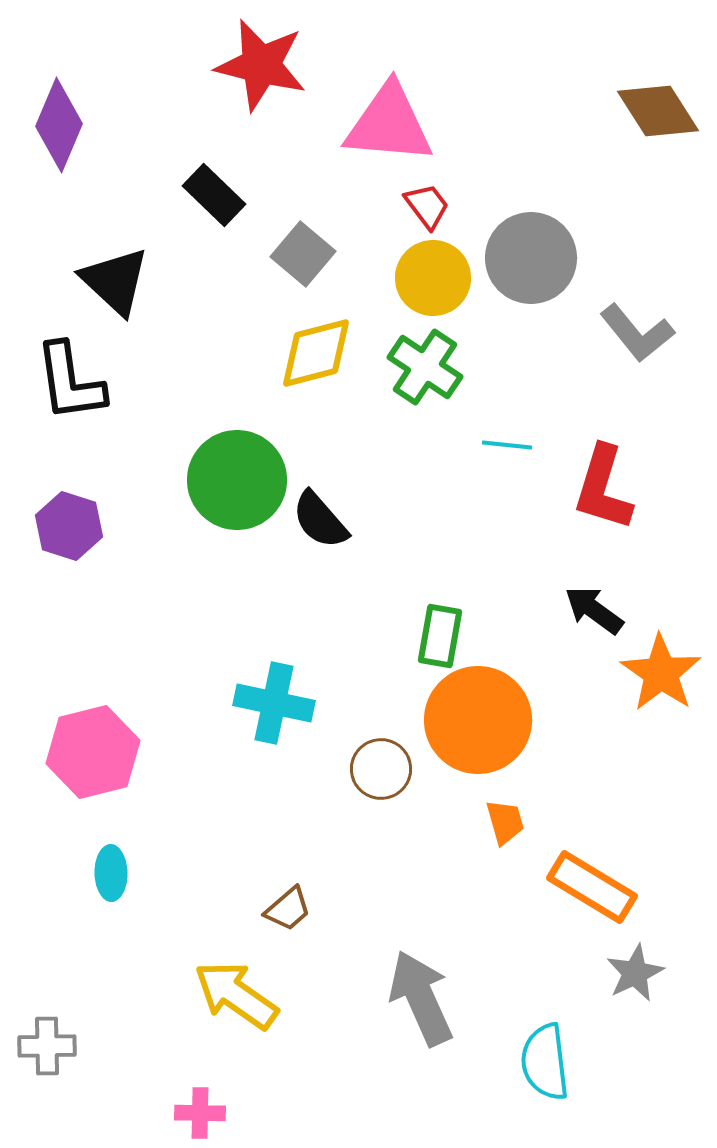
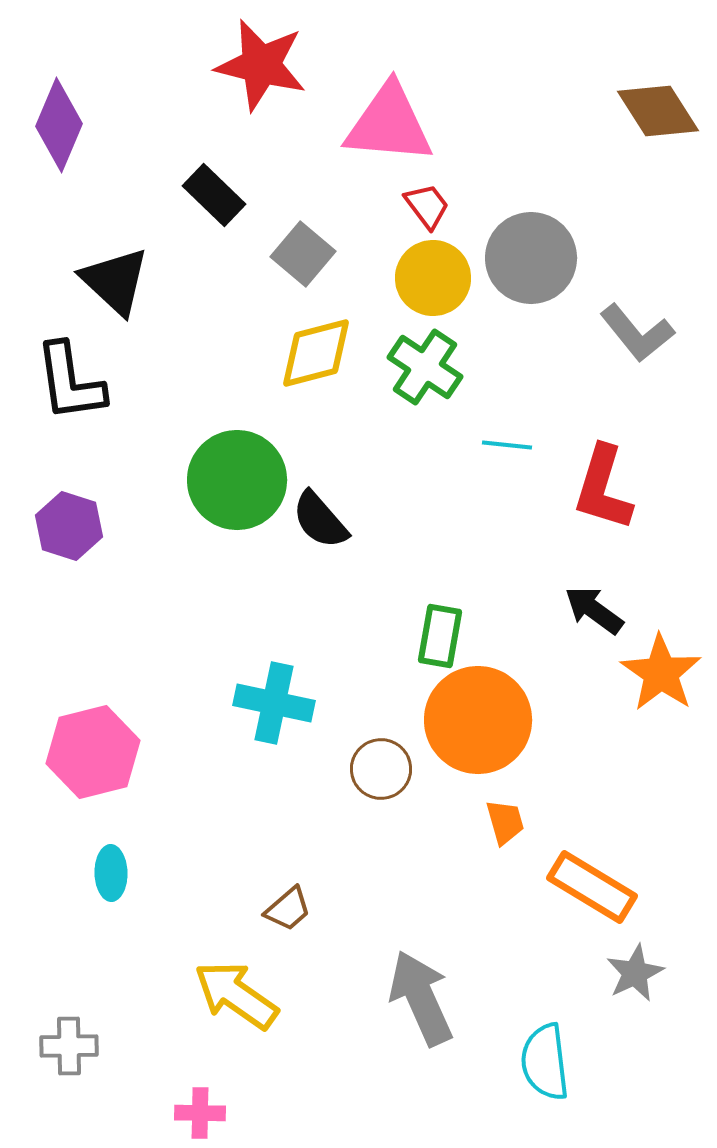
gray cross: moved 22 px right
